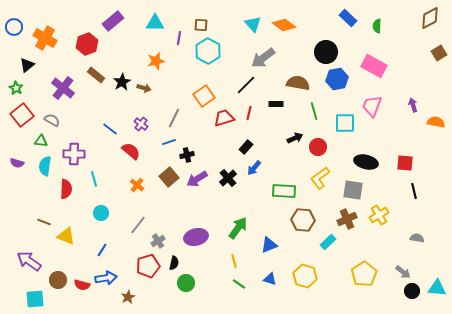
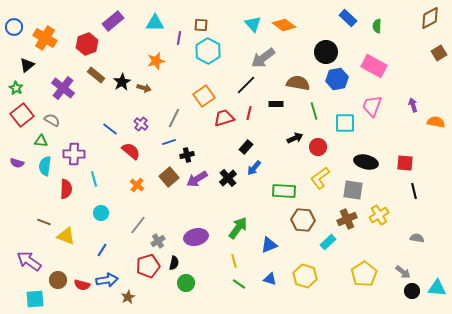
blue arrow at (106, 278): moved 1 px right, 2 px down
